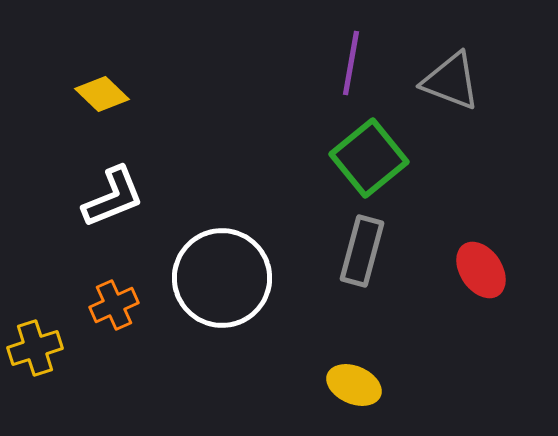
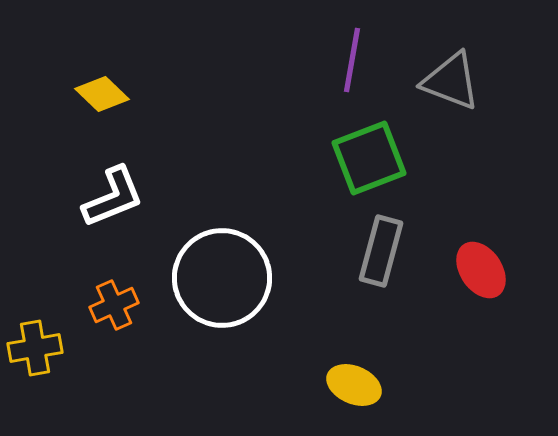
purple line: moved 1 px right, 3 px up
green square: rotated 18 degrees clockwise
gray rectangle: moved 19 px right
yellow cross: rotated 8 degrees clockwise
